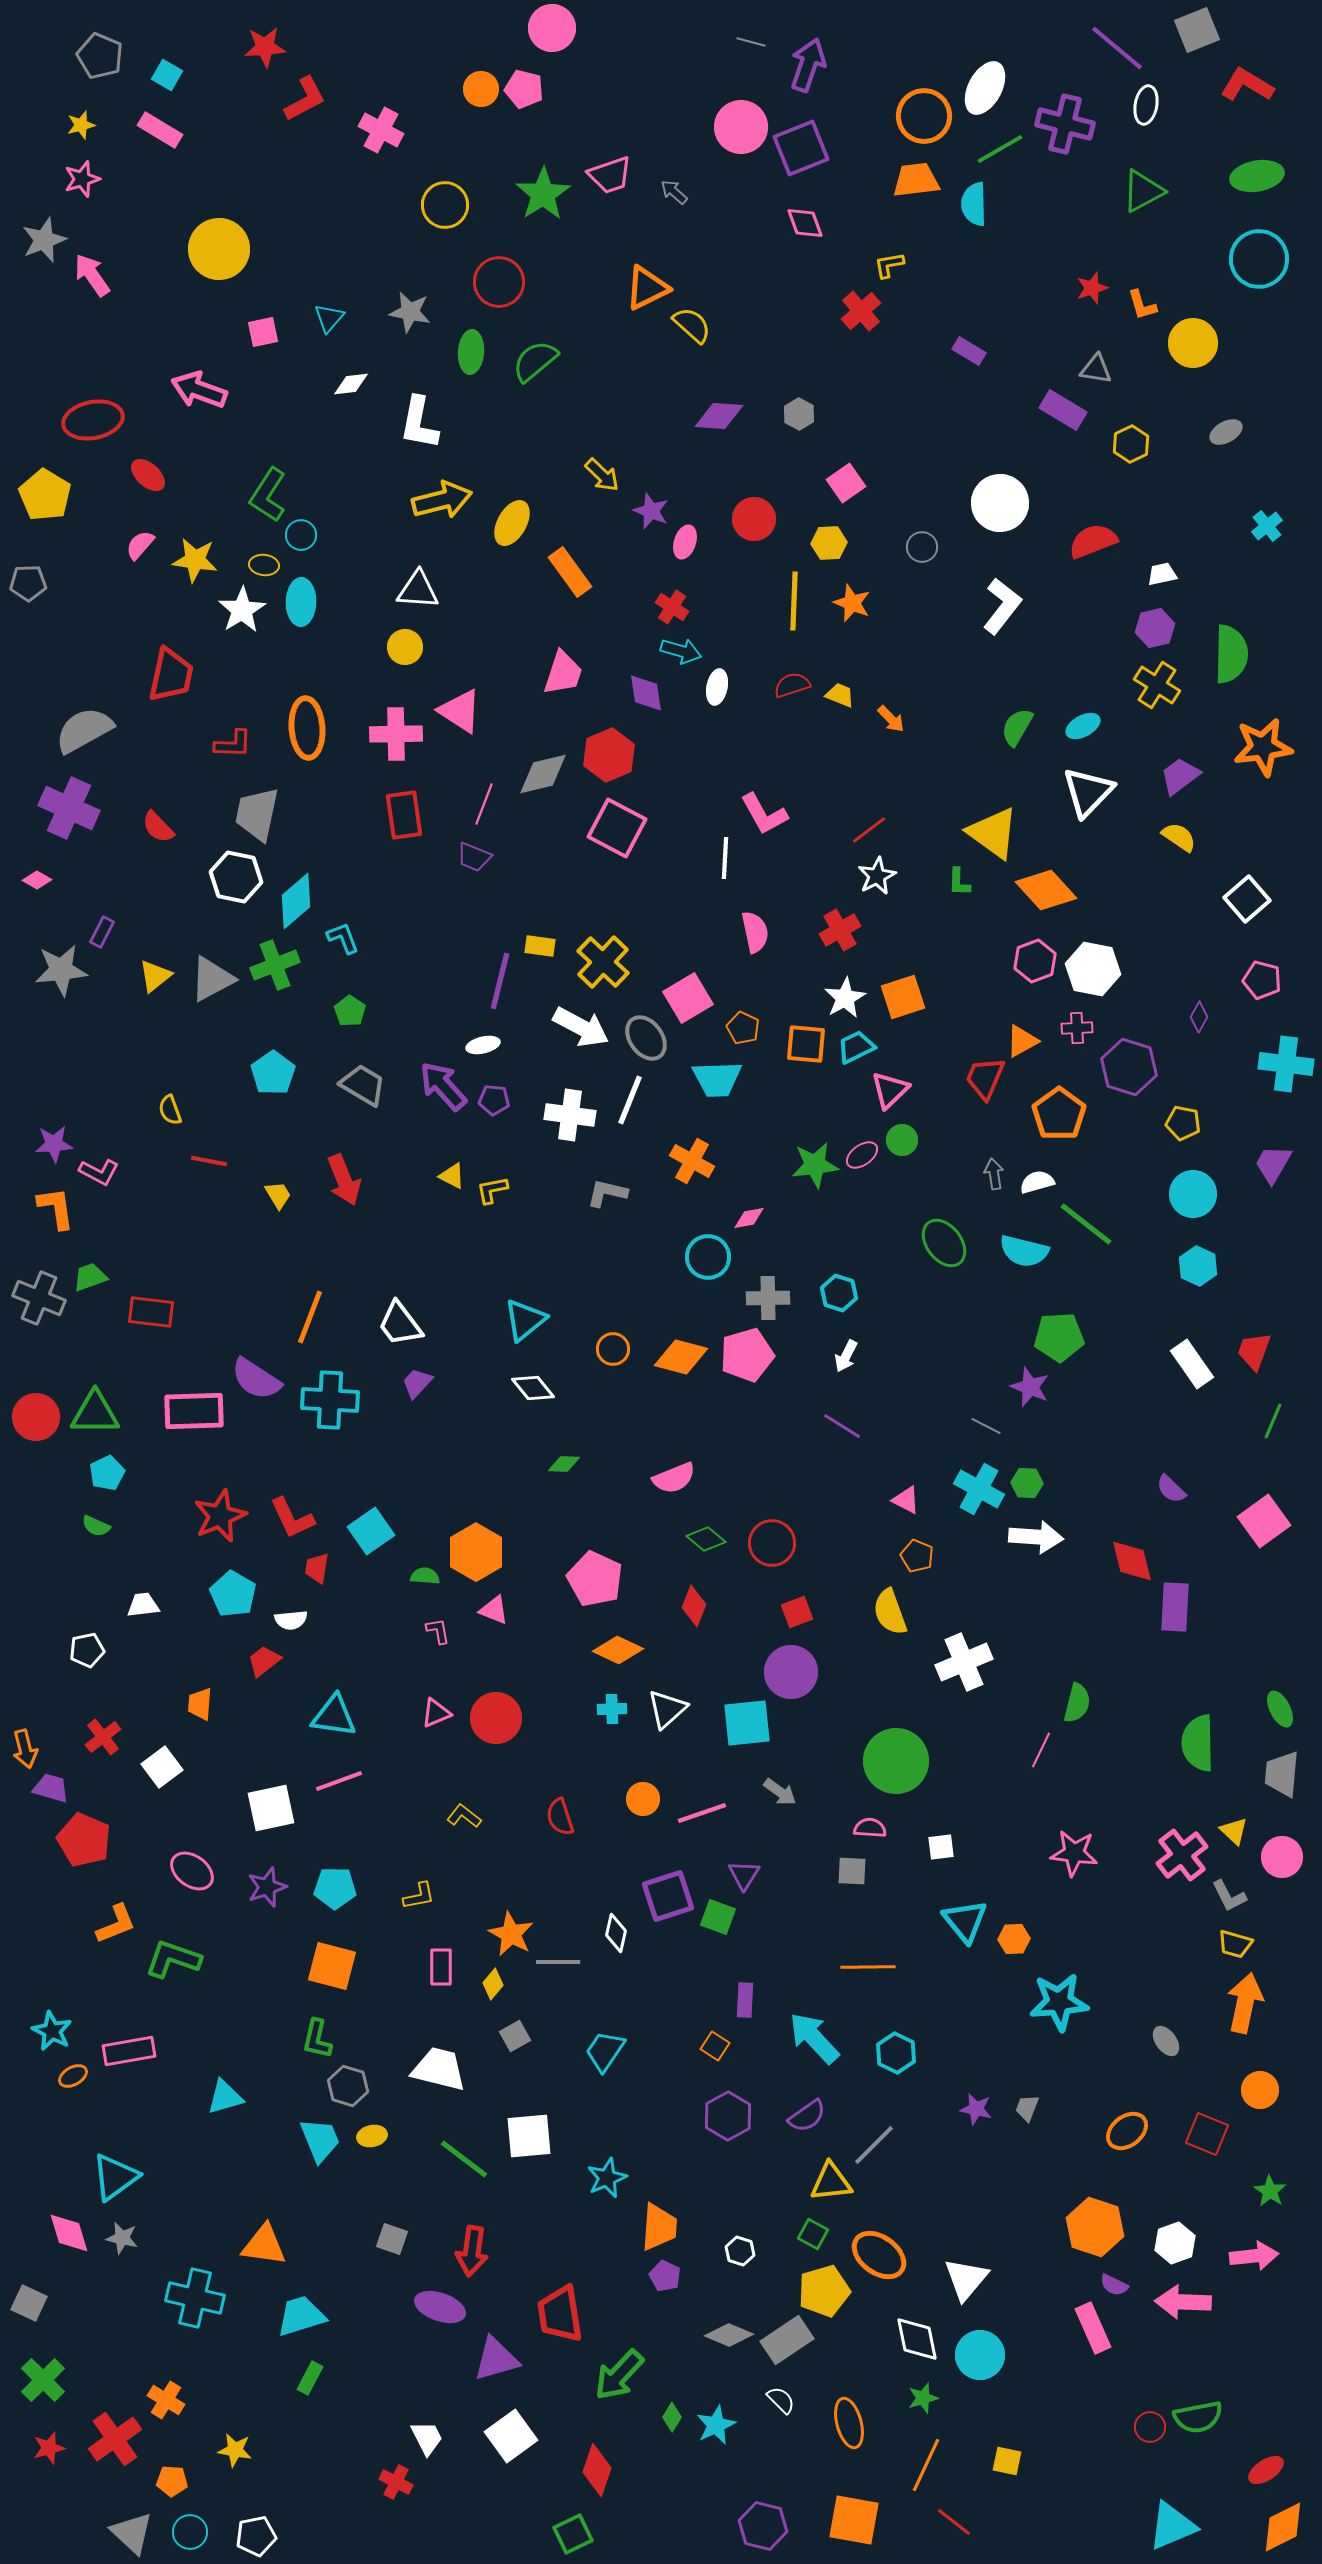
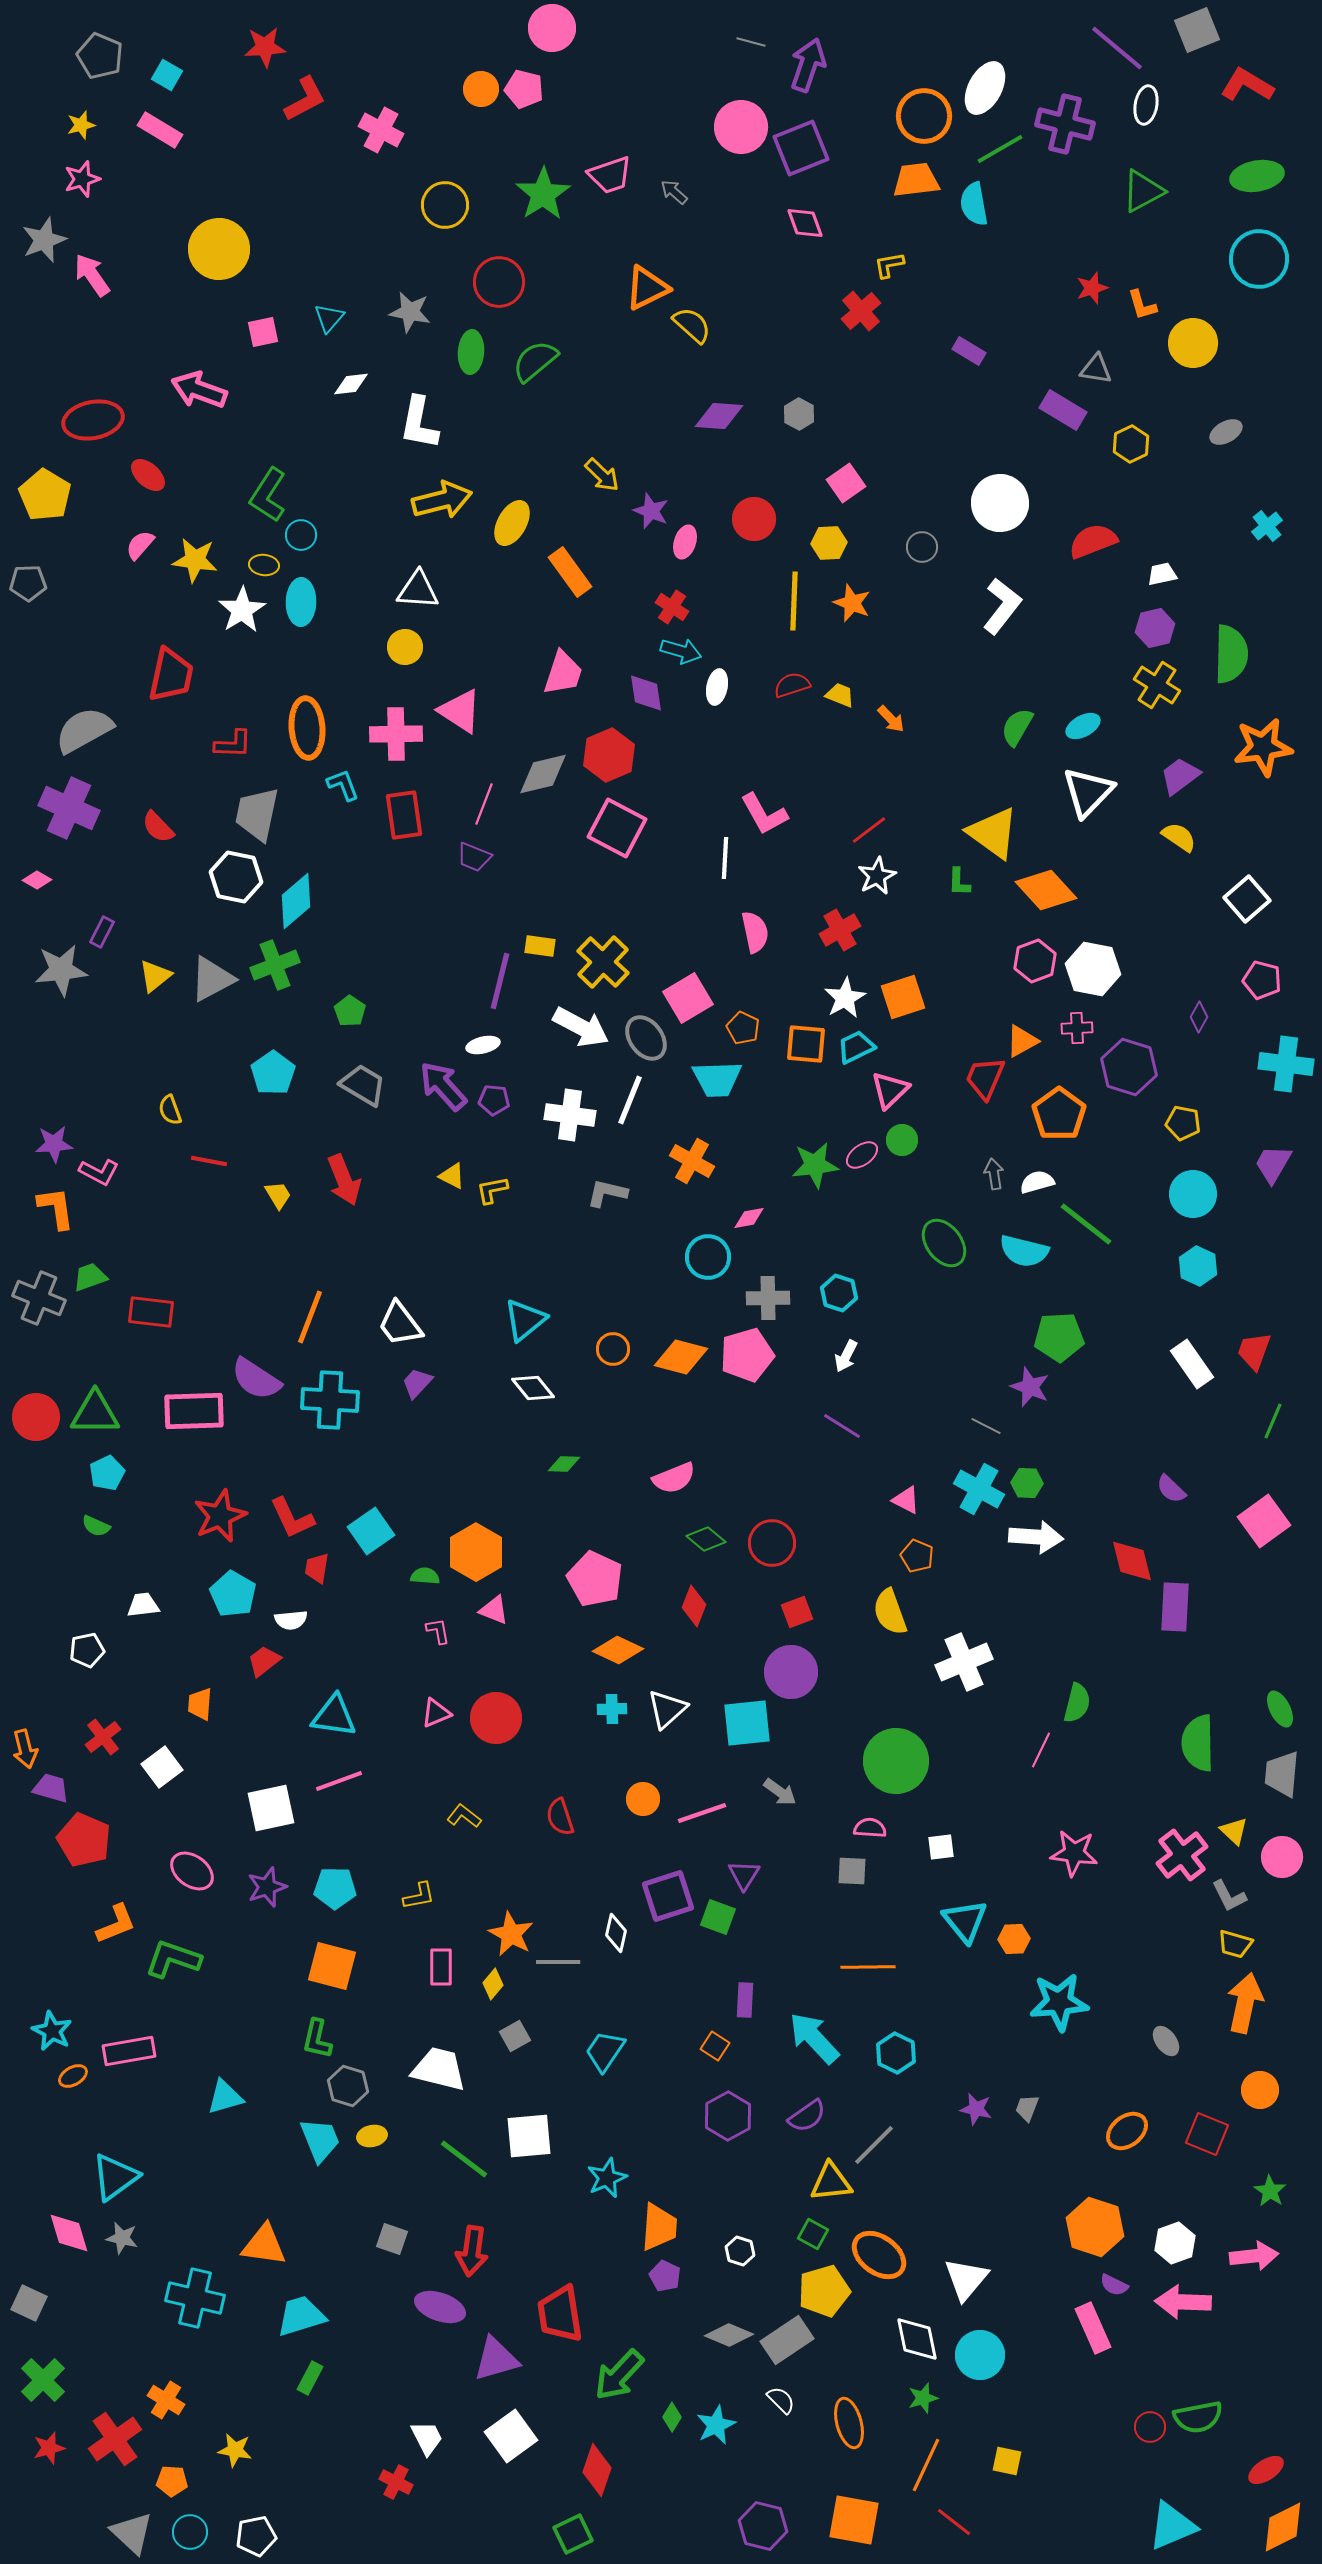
cyan semicircle at (974, 204): rotated 9 degrees counterclockwise
cyan L-shape at (343, 938): moved 153 px up
